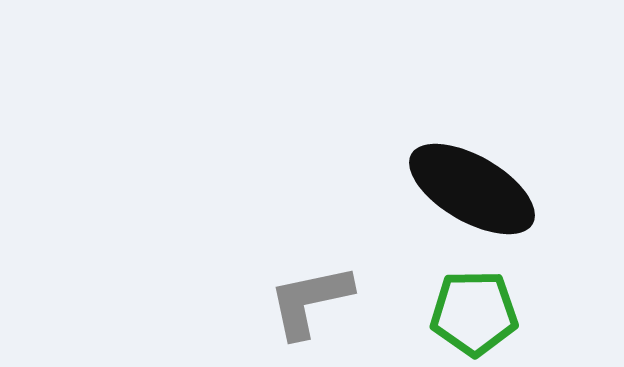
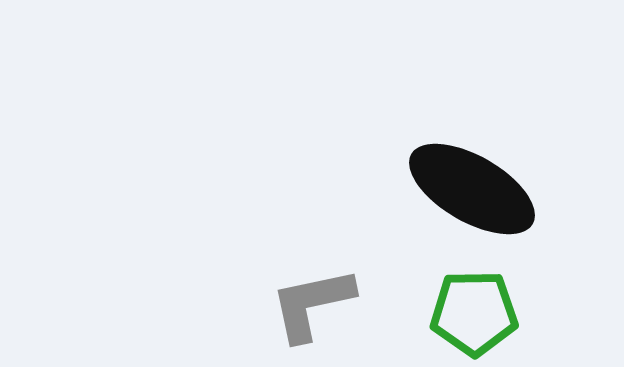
gray L-shape: moved 2 px right, 3 px down
